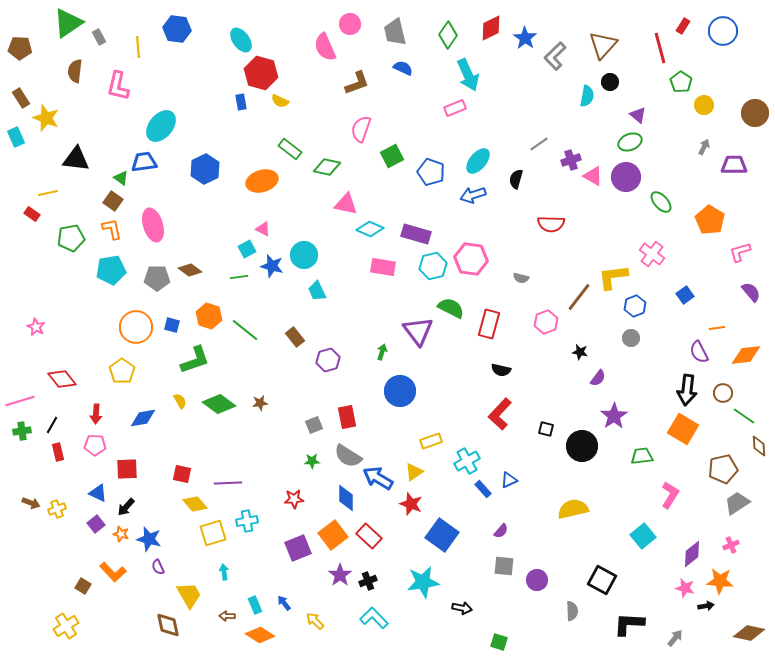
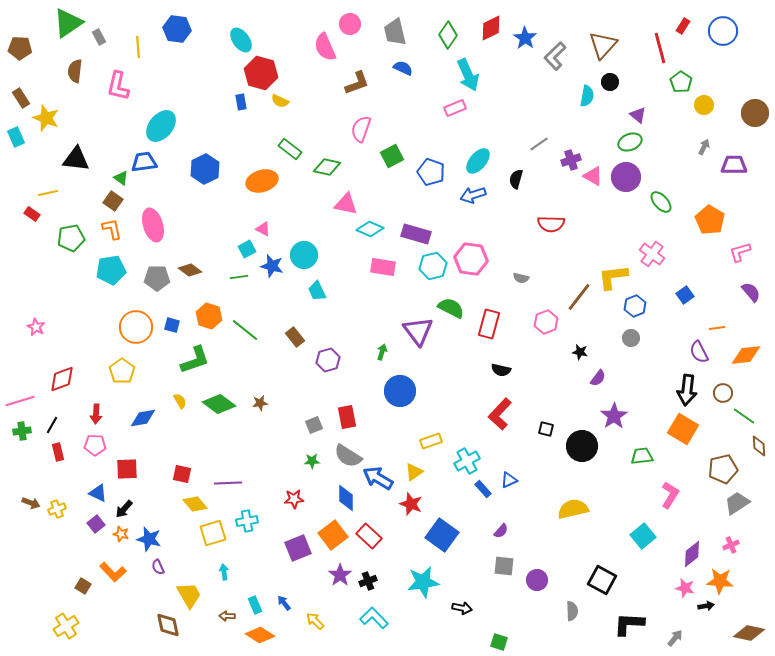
red diamond at (62, 379): rotated 72 degrees counterclockwise
black arrow at (126, 507): moved 2 px left, 2 px down
